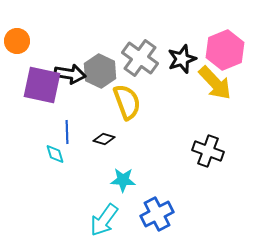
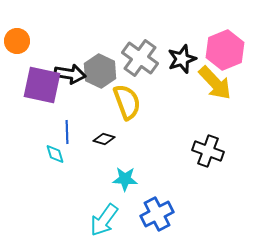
cyan star: moved 2 px right, 1 px up
